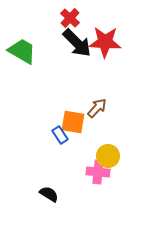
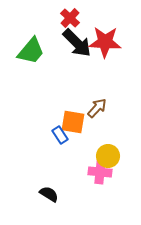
green trapezoid: moved 9 px right; rotated 100 degrees clockwise
pink cross: moved 2 px right
